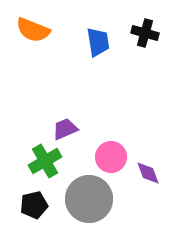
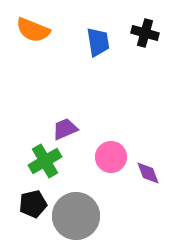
gray circle: moved 13 px left, 17 px down
black pentagon: moved 1 px left, 1 px up
